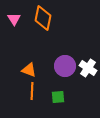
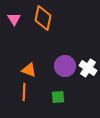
orange line: moved 8 px left, 1 px down
